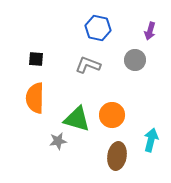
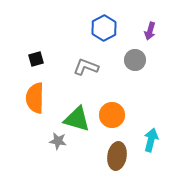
blue hexagon: moved 6 px right; rotated 20 degrees clockwise
black square: rotated 21 degrees counterclockwise
gray L-shape: moved 2 px left, 2 px down
gray star: rotated 18 degrees clockwise
